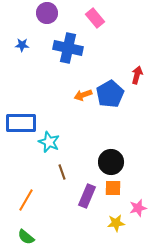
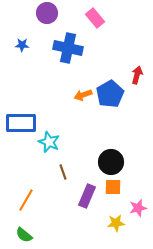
brown line: moved 1 px right
orange square: moved 1 px up
green semicircle: moved 2 px left, 2 px up
